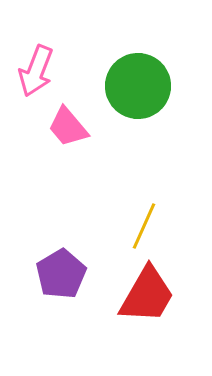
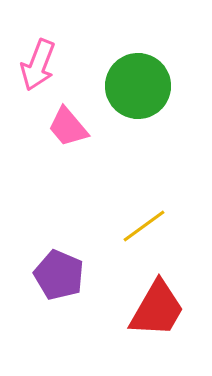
pink arrow: moved 2 px right, 6 px up
yellow line: rotated 30 degrees clockwise
purple pentagon: moved 2 px left, 1 px down; rotated 18 degrees counterclockwise
red trapezoid: moved 10 px right, 14 px down
